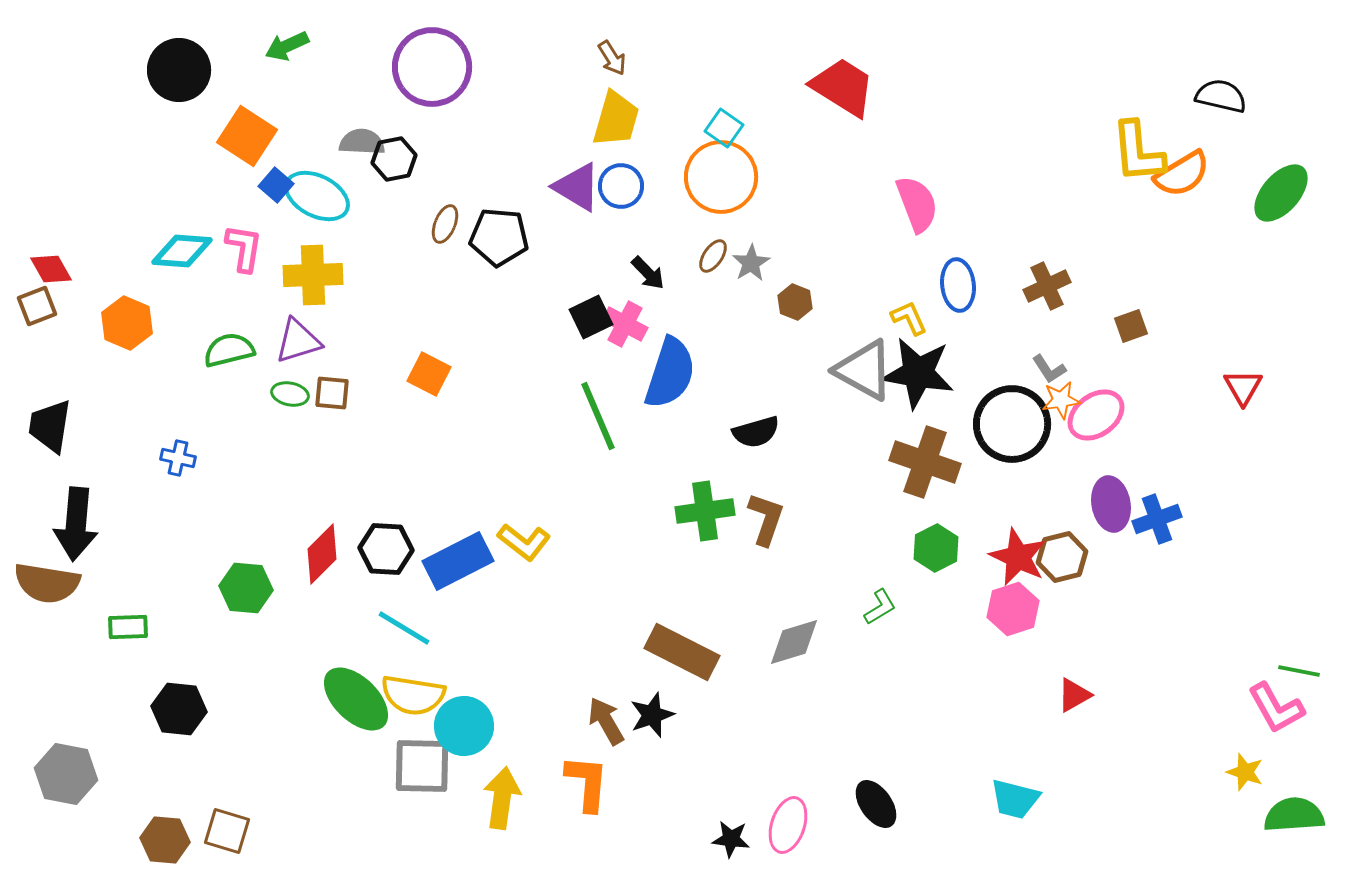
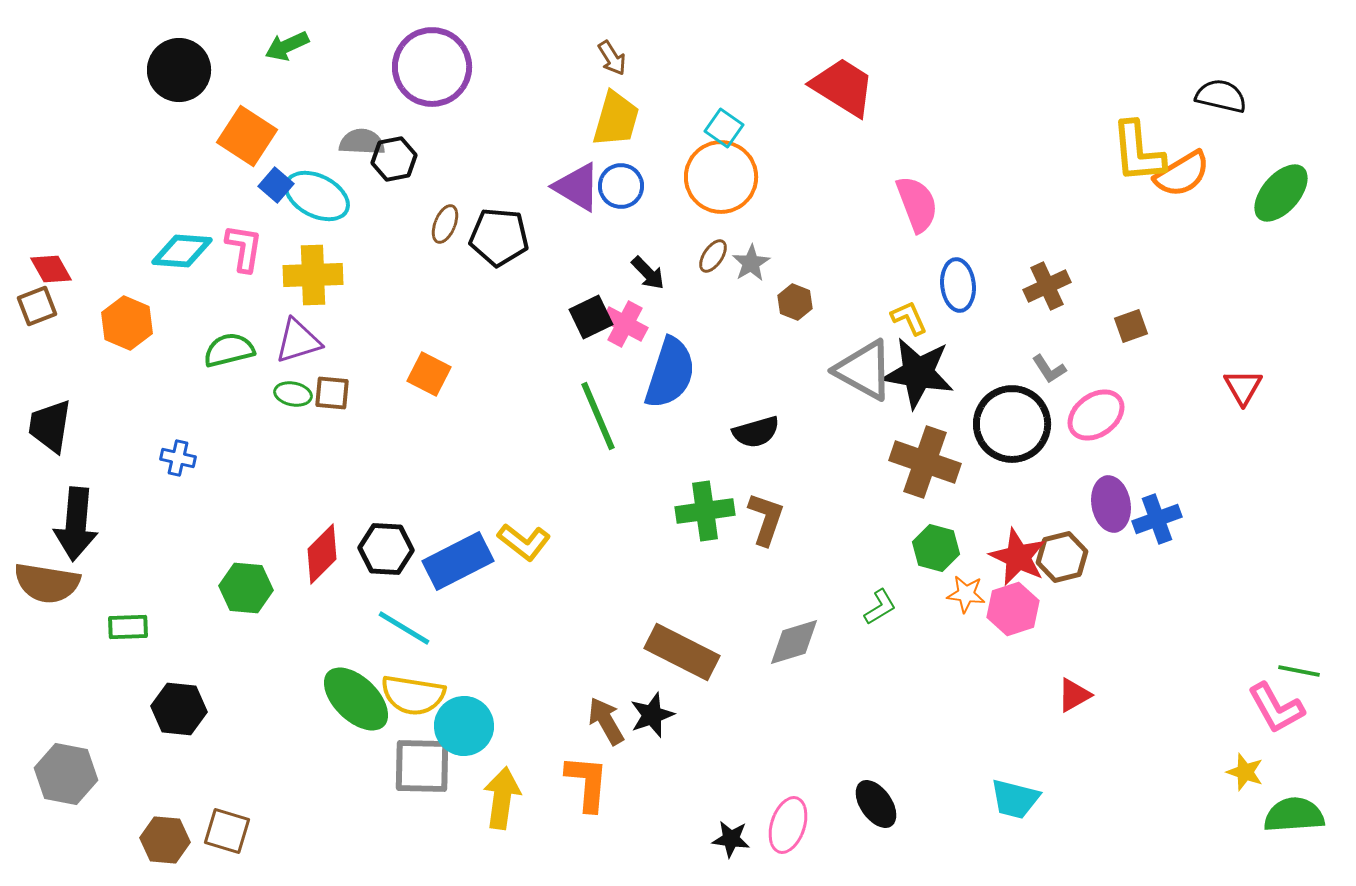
green ellipse at (290, 394): moved 3 px right
orange star at (1061, 400): moved 95 px left, 194 px down; rotated 15 degrees clockwise
green hexagon at (936, 548): rotated 18 degrees counterclockwise
